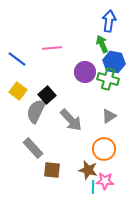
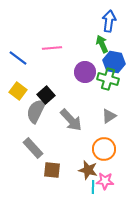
blue line: moved 1 px right, 1 px up
black square: moved 1 px left
